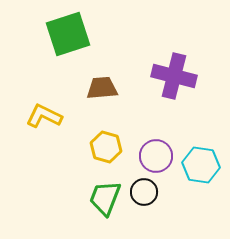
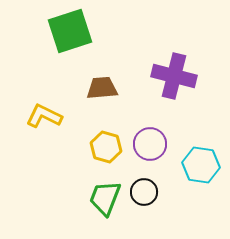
green square: moved 2 px right, 3 px up
purple circle: moved 6 px left, 12 px up
